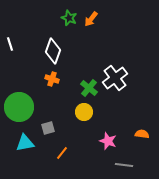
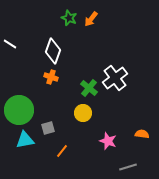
white line: rotated 40 degrees counterclockwise
orange cross: moved 1 px left, 2 px up
green circle: moved 3 px down
yellow circle: moved 1 px left, 1 px down
cyan triangle: moved 3 px up
orange line: moved 2 px up
gray line: moved 4 px right, 2 px down; rotated 24 degrees counterclockwise
